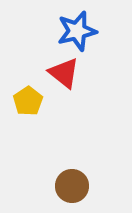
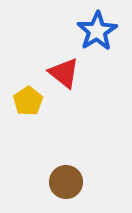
blue star: moved 20 px right; rotated 18 degrees counterclockwise
brown circle: moved 6 px left, 4 px up
